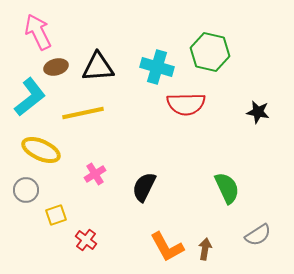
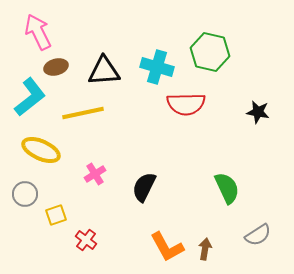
black triangle: moved 6 px right, 4 px down
gray circle: moved 1 px left, 4 px down
